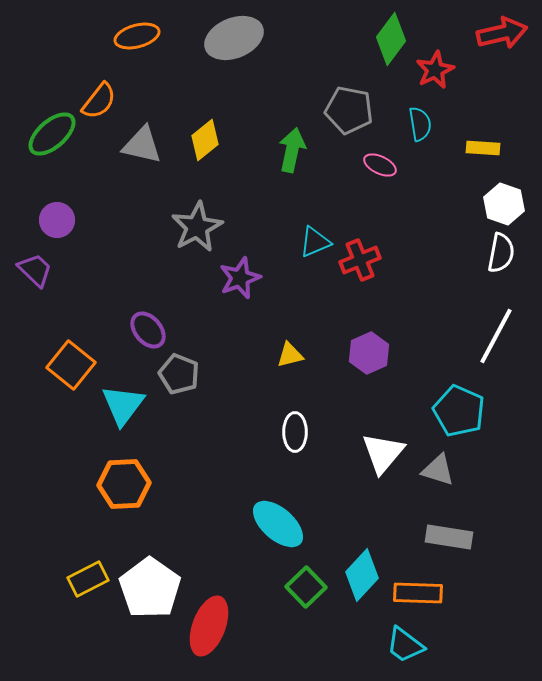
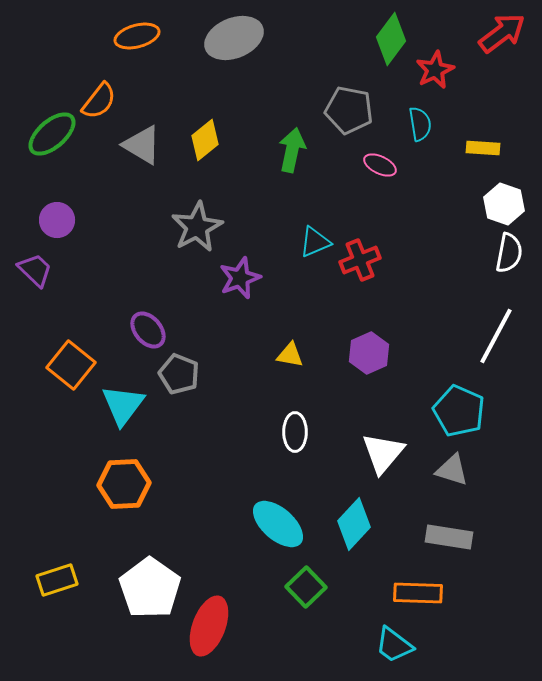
red arrow at (502, 33): rotated 24 degrees counterclockwise
gray triangle at (142, 145): rotated 18 degrees clockwise
white semicircle at (501, 253): moved 8 px right
yellow triangle at (290, 355): rotated 24 degrees clockwise
gray triangle at (438, 470): moved 14 px right
cyan diamond at (362, 575): moved 8 px left, 51 px up
yellow rectangle at (88, 579): moved 31 px left, 1 px down; rotated 9 degrees clockwise
cyan trapezoid at (405, 645): moved 11 px left
